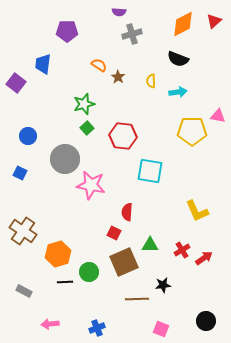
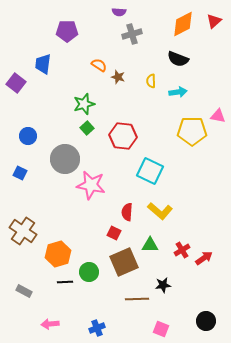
brown star: rotated 16 degrees counterclockwise
cyan square: rotated 16 degrees clockwise
yellow L-shape: moved 37 px left; rotated 25 degrees counterclockwise
